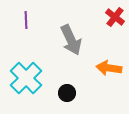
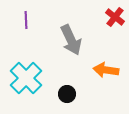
orange arrow: moved 3 px left, 2 px down
black circle: moved 1 px down
